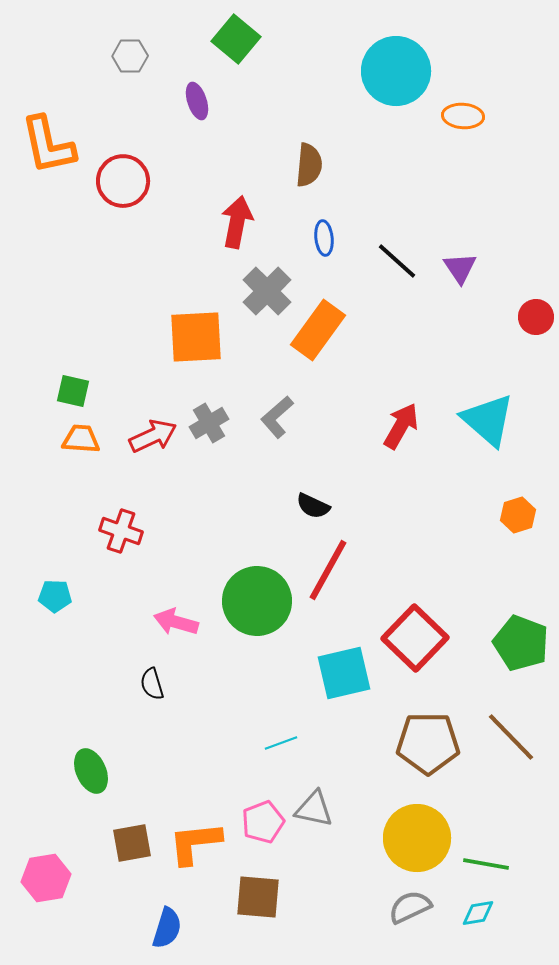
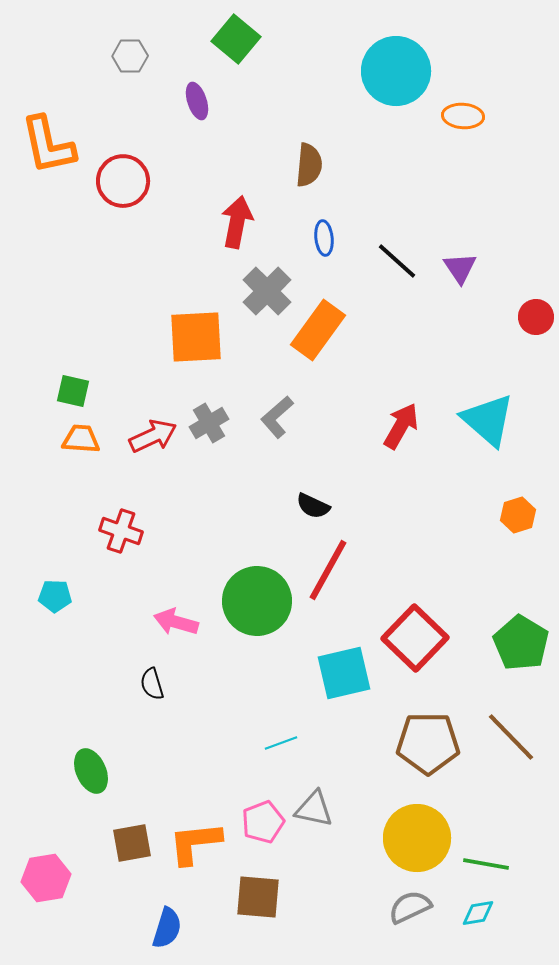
green pentagon at (521, 643): rotated 10 degrees clockwise
